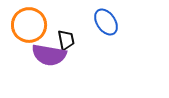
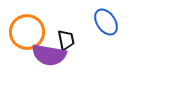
orange circle: moved 2 px left, 7 px down
